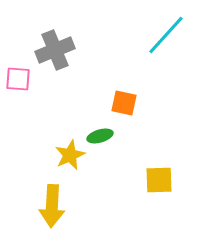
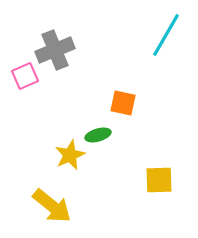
cyan line: rotated 12 degrees counterclockwise
pink square: moved 7 px right, 3 px up; rotated 28 degrees counterclockwise
orange square: moved 1 px left
green ellipse: moved 2 px left, 1 px up
yellow arrow: rotated 54 degrees counterclockwise
